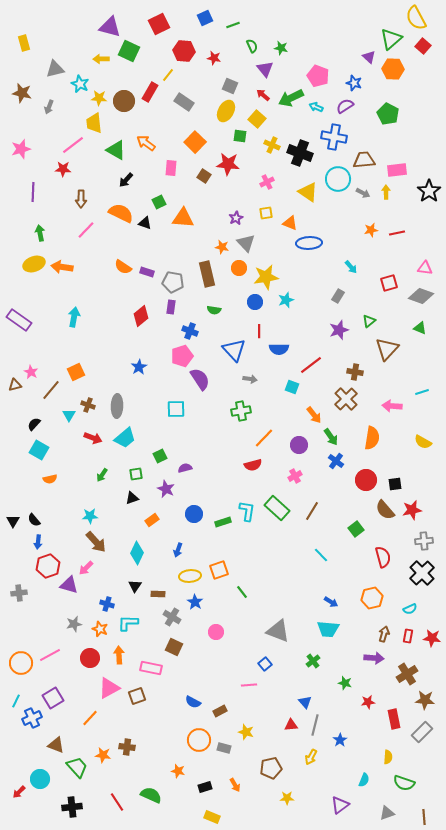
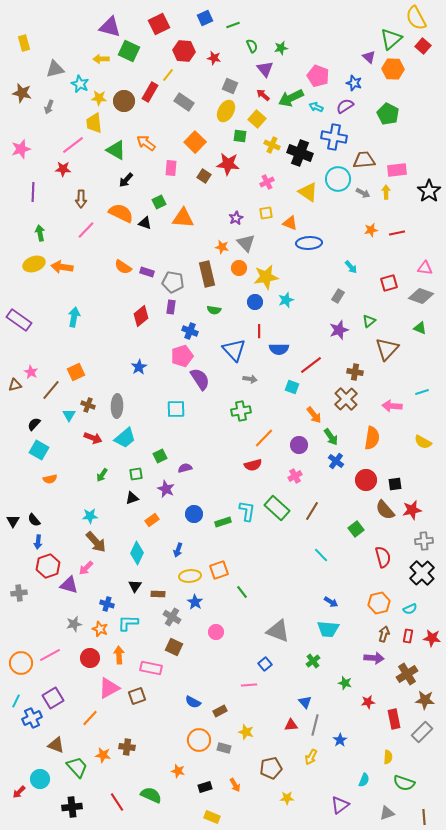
green star at (281, 48): rotated 24 degrees counterclockwise
orange hexagon at (372, 598): moved 7 px right, 5 px down
